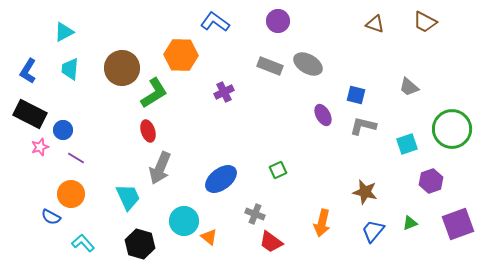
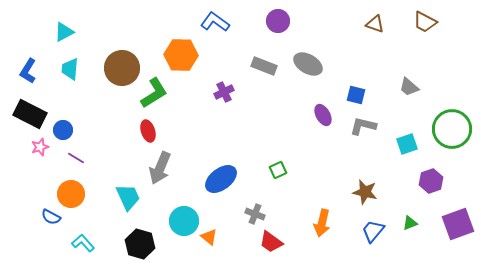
gray rectangle at (270, 66): moved 6 px left
